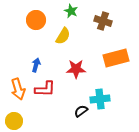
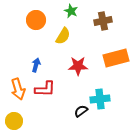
brown cross: rotated 30 degrees counterclockwise
red star: moved 2 px right, 3 px up
